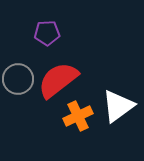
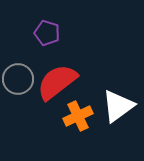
purple pentagon: rotated 20 degrees clockwise
red semicircle: moved 1 px left, 2 px down
